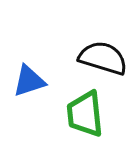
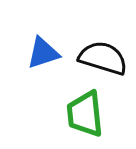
blue triangle: moved 14 px right, 28 px up
